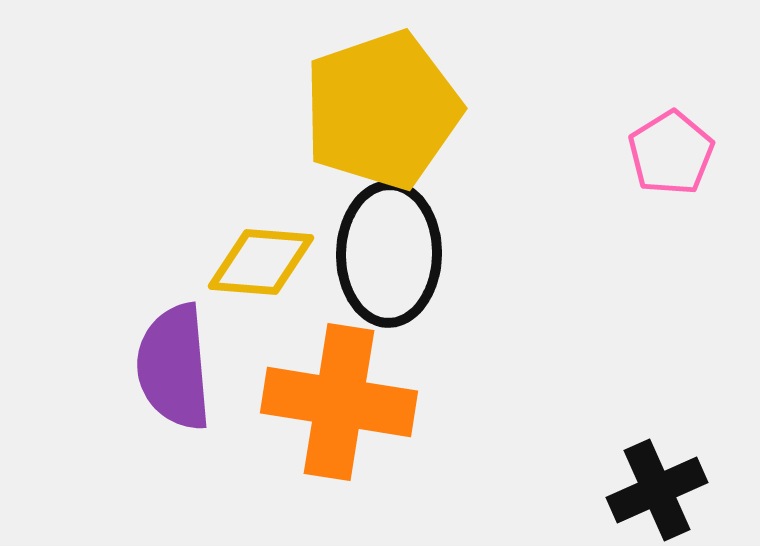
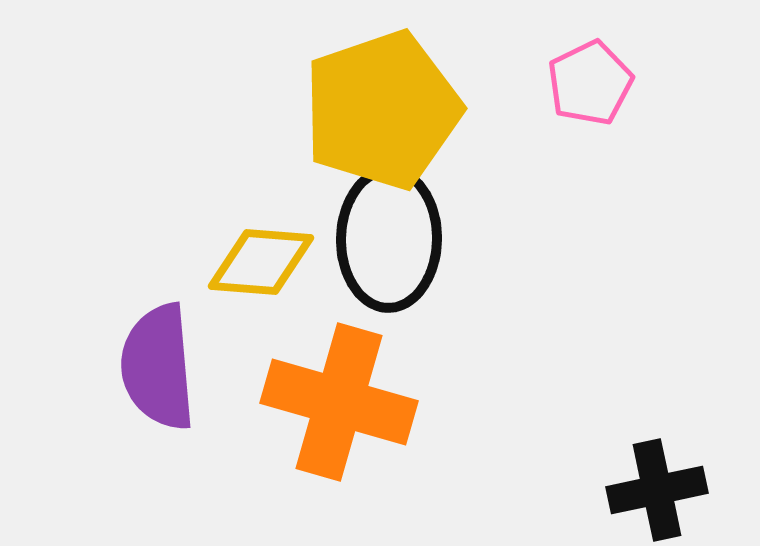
pink pentagon: moved 81 px left, 70 px up; rotated 6 degrees clockwise
black ellipse: moved 15 px up
purple semicircle: moved 16 px left
orange cross: rotated 7 degrees clockwise
black cross: rotated 12 degrees clockwise
